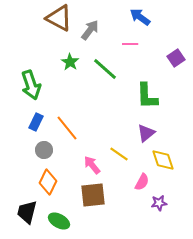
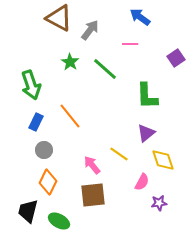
orange line: moved 3 px right, 12 px up
black trapezoid: moved 1 px right, 1 px up
